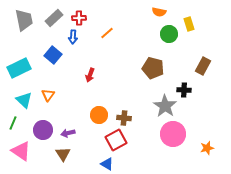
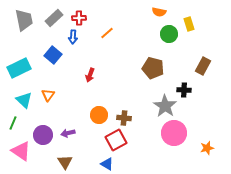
purple circle: moved 5 px down
pink circle: moved 1 px right, 1 px up
brown triangle: moved 2 px right, 8 px down
